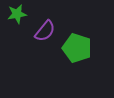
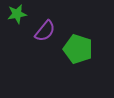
green pentagon: moved 1 px right, 1 px down
